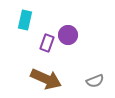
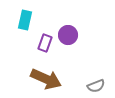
purple rectangle: moved 2 px left
gray semicircle: moved 1 px right, 5 px down
